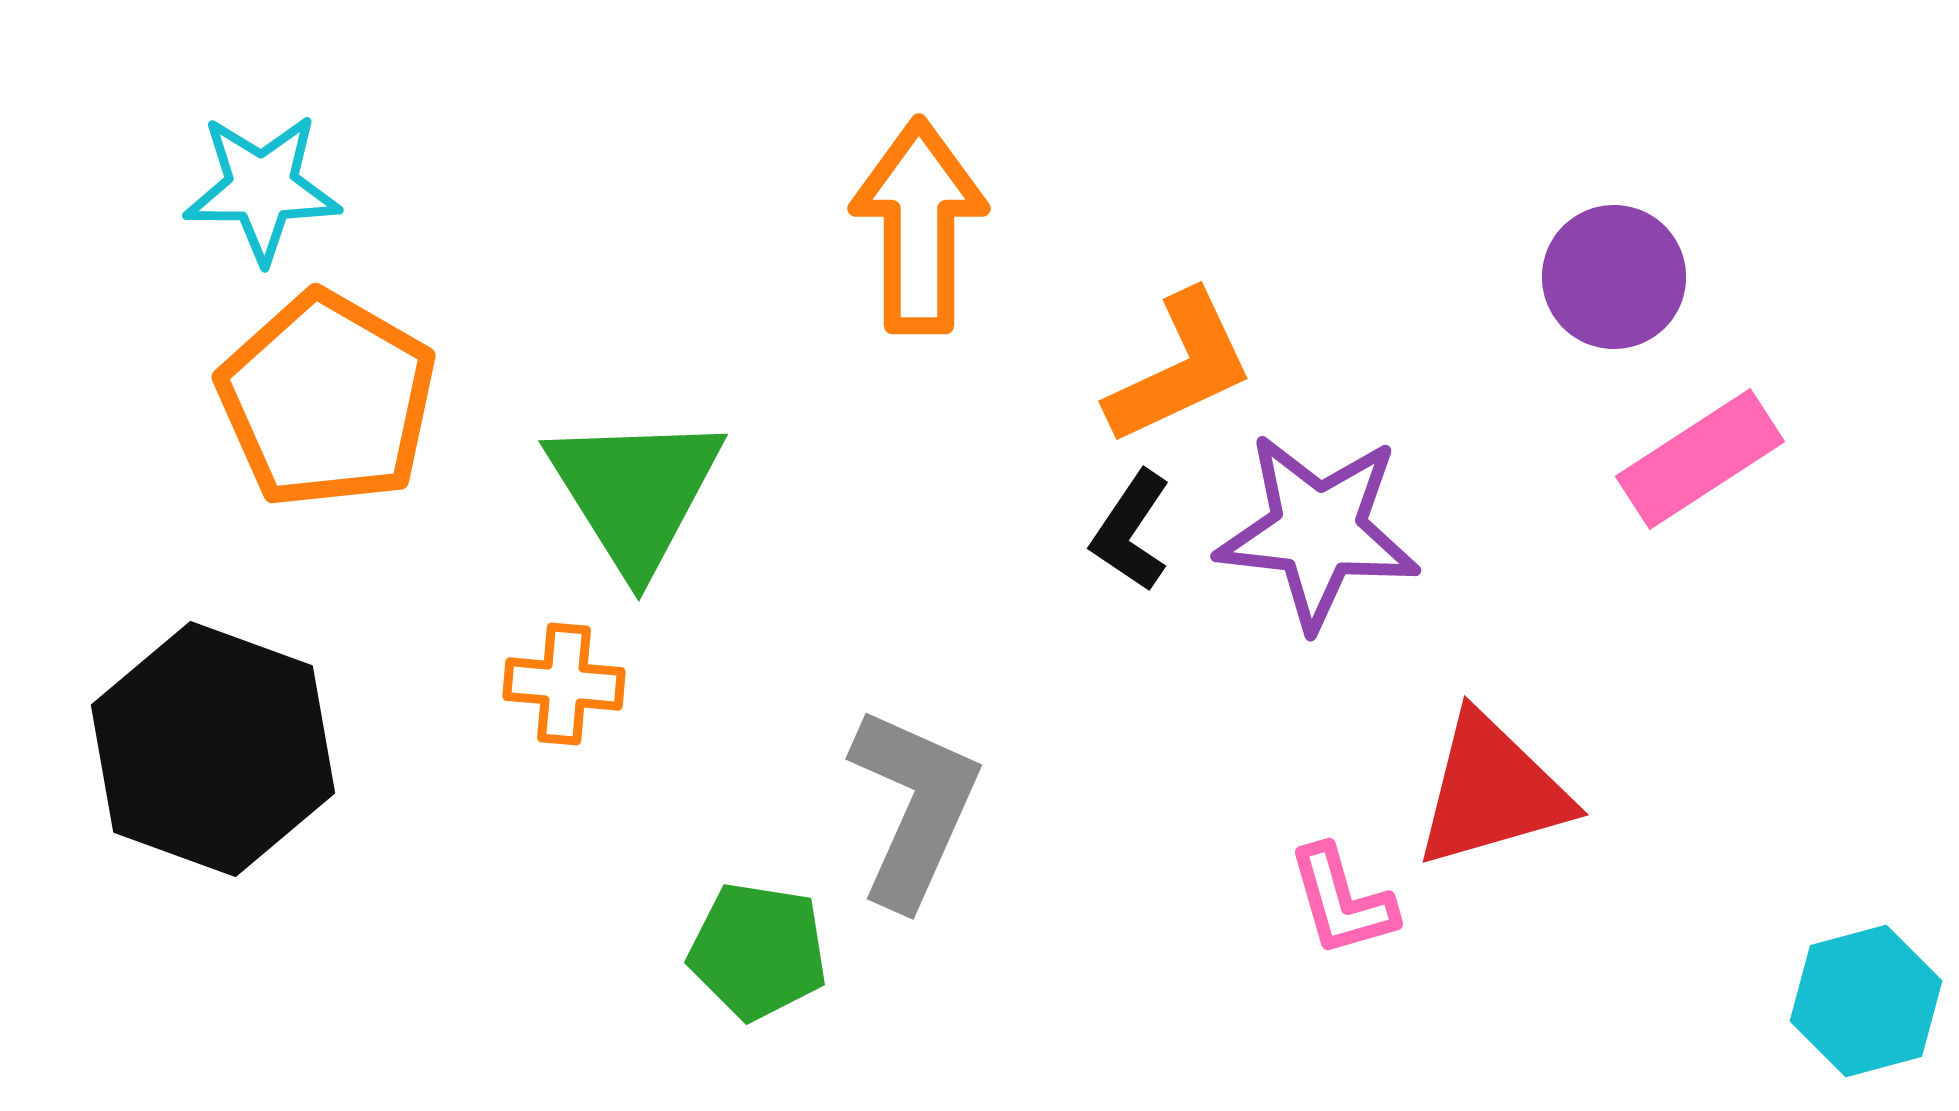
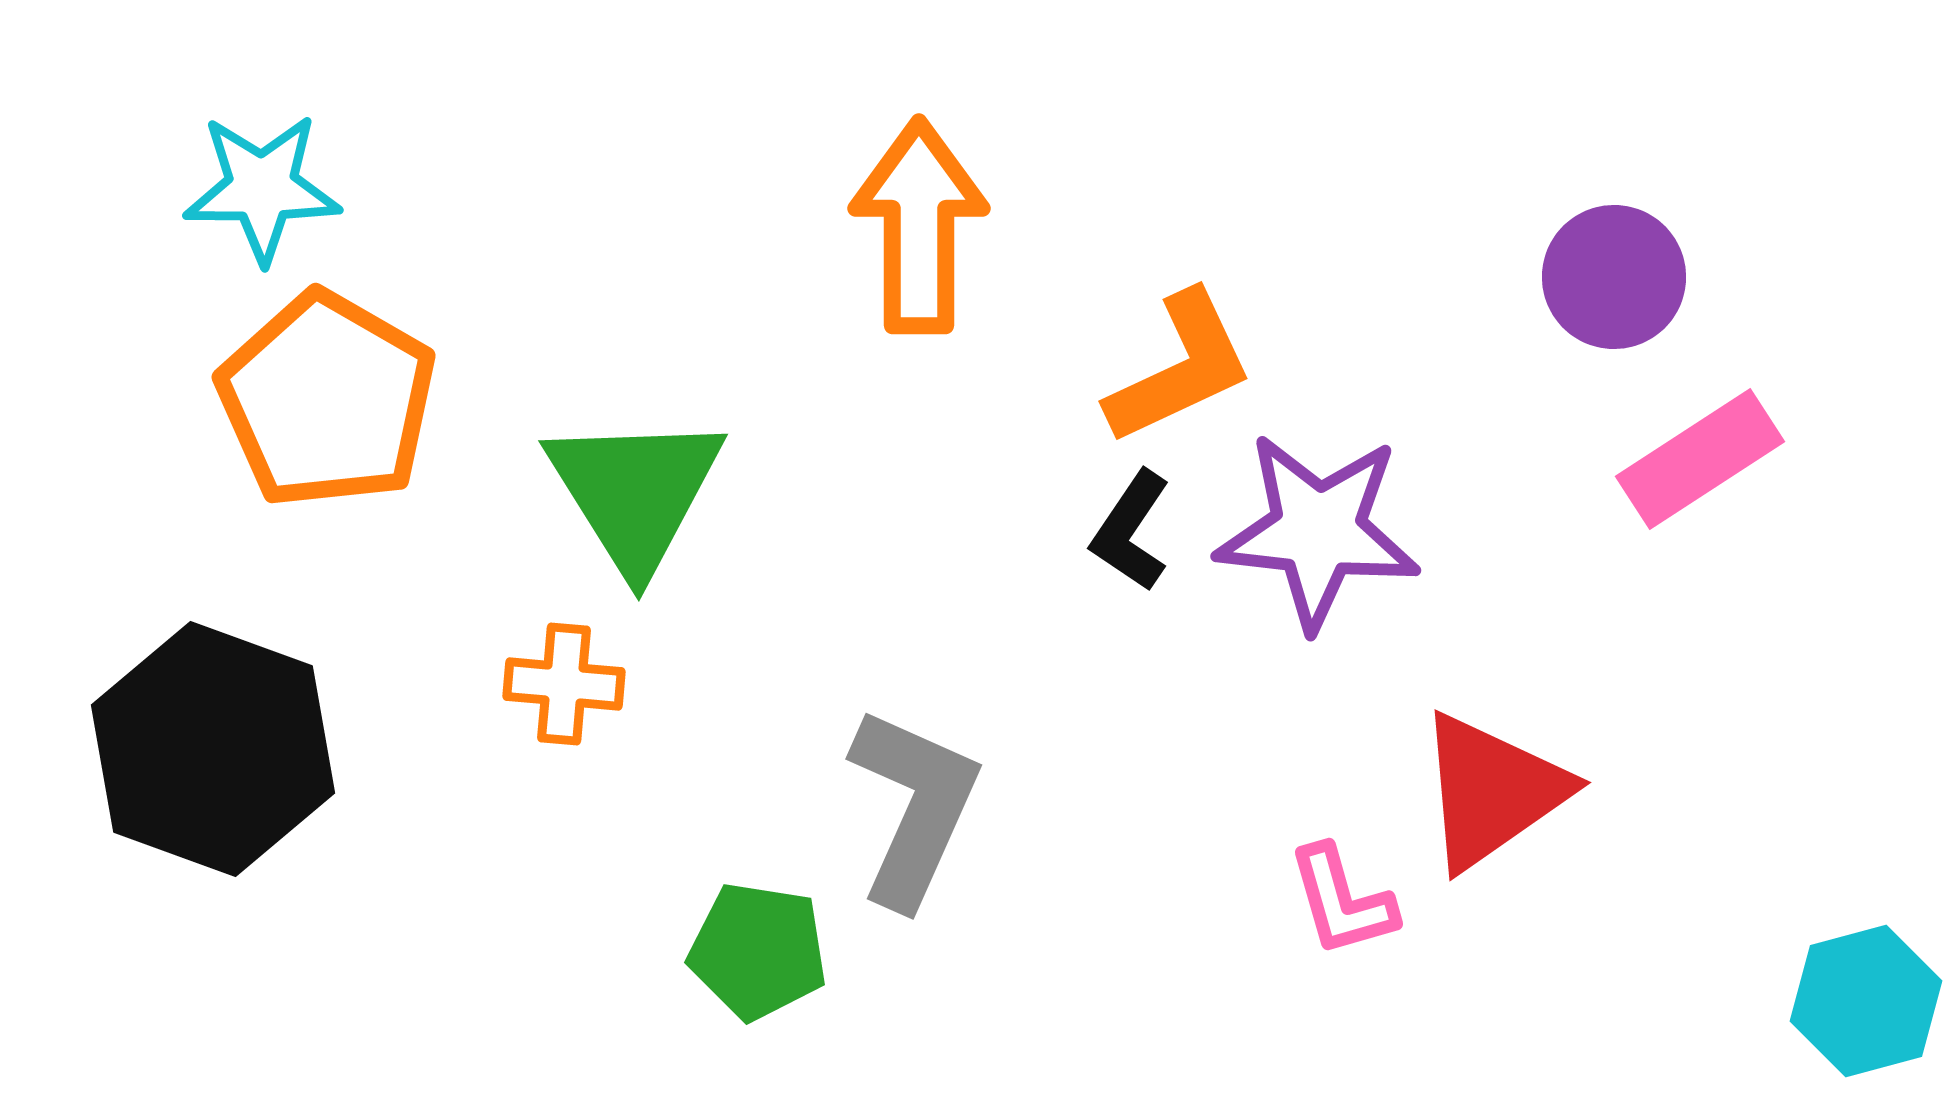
red triangle: rotated 19 degrees counterclockwise
